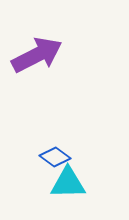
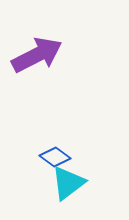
cyan triangle: rotated 36 degrees counterclockwise
